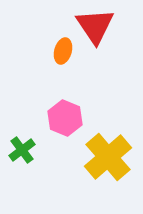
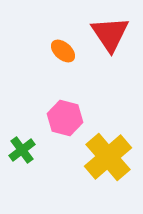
red triangle: moved 15 px right, 8 px down
orange ellipse: rotated 65 degrees counterclockwise
pink hexagon: rotated 8 degrees counterclockwise
